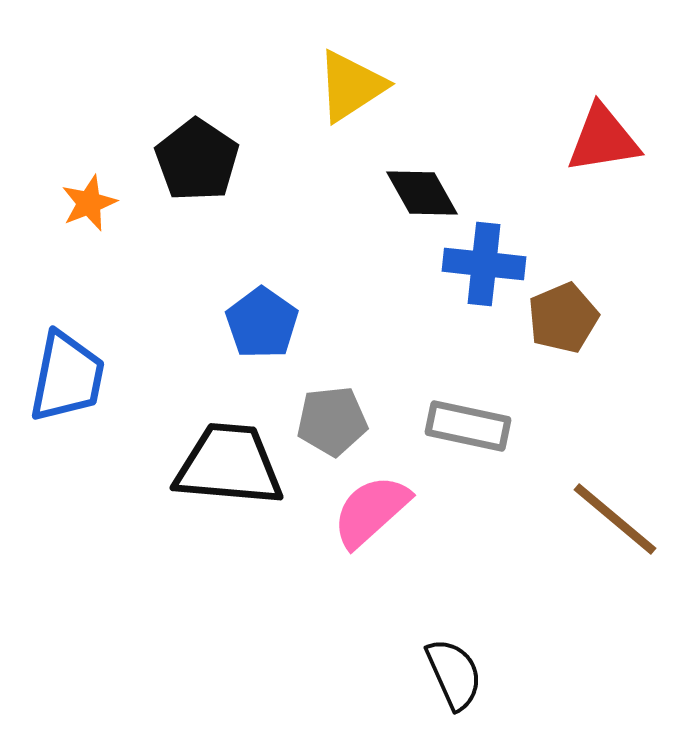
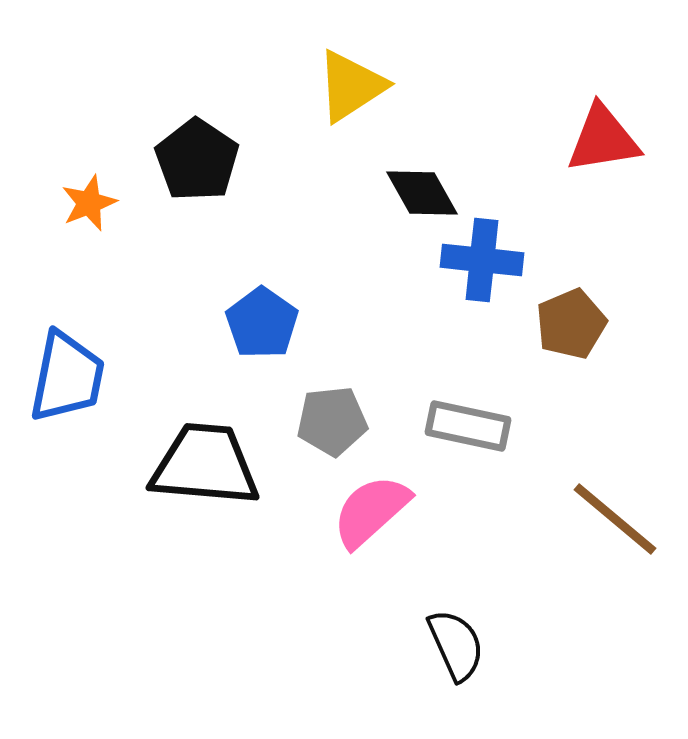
blue cross: moved 2 px left, 4 px up
brown pentagon: moved 8 px right, 6 px down
black trapezoid: moved 24 px left
black semicircle: moved 2 px right, 29 px up
